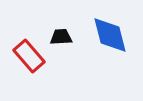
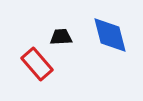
red rectangle: moved 8 px right, 8 px down
